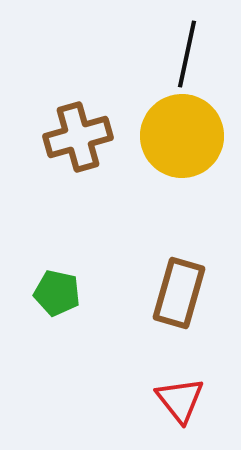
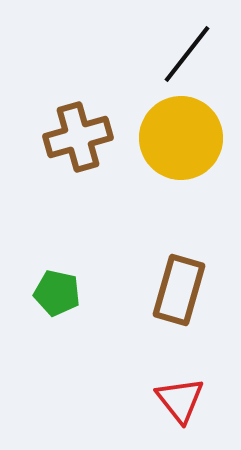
black line: rotated 26 degrees clockwise
yellow circle: moved 1 px left, 2 px down
brown rectangle: moved 3 px up
